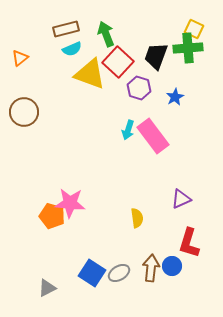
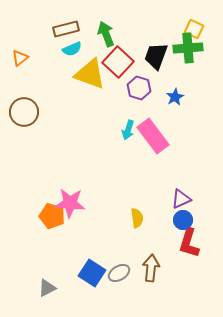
blue circle: moved 11 px right, 46 px up
